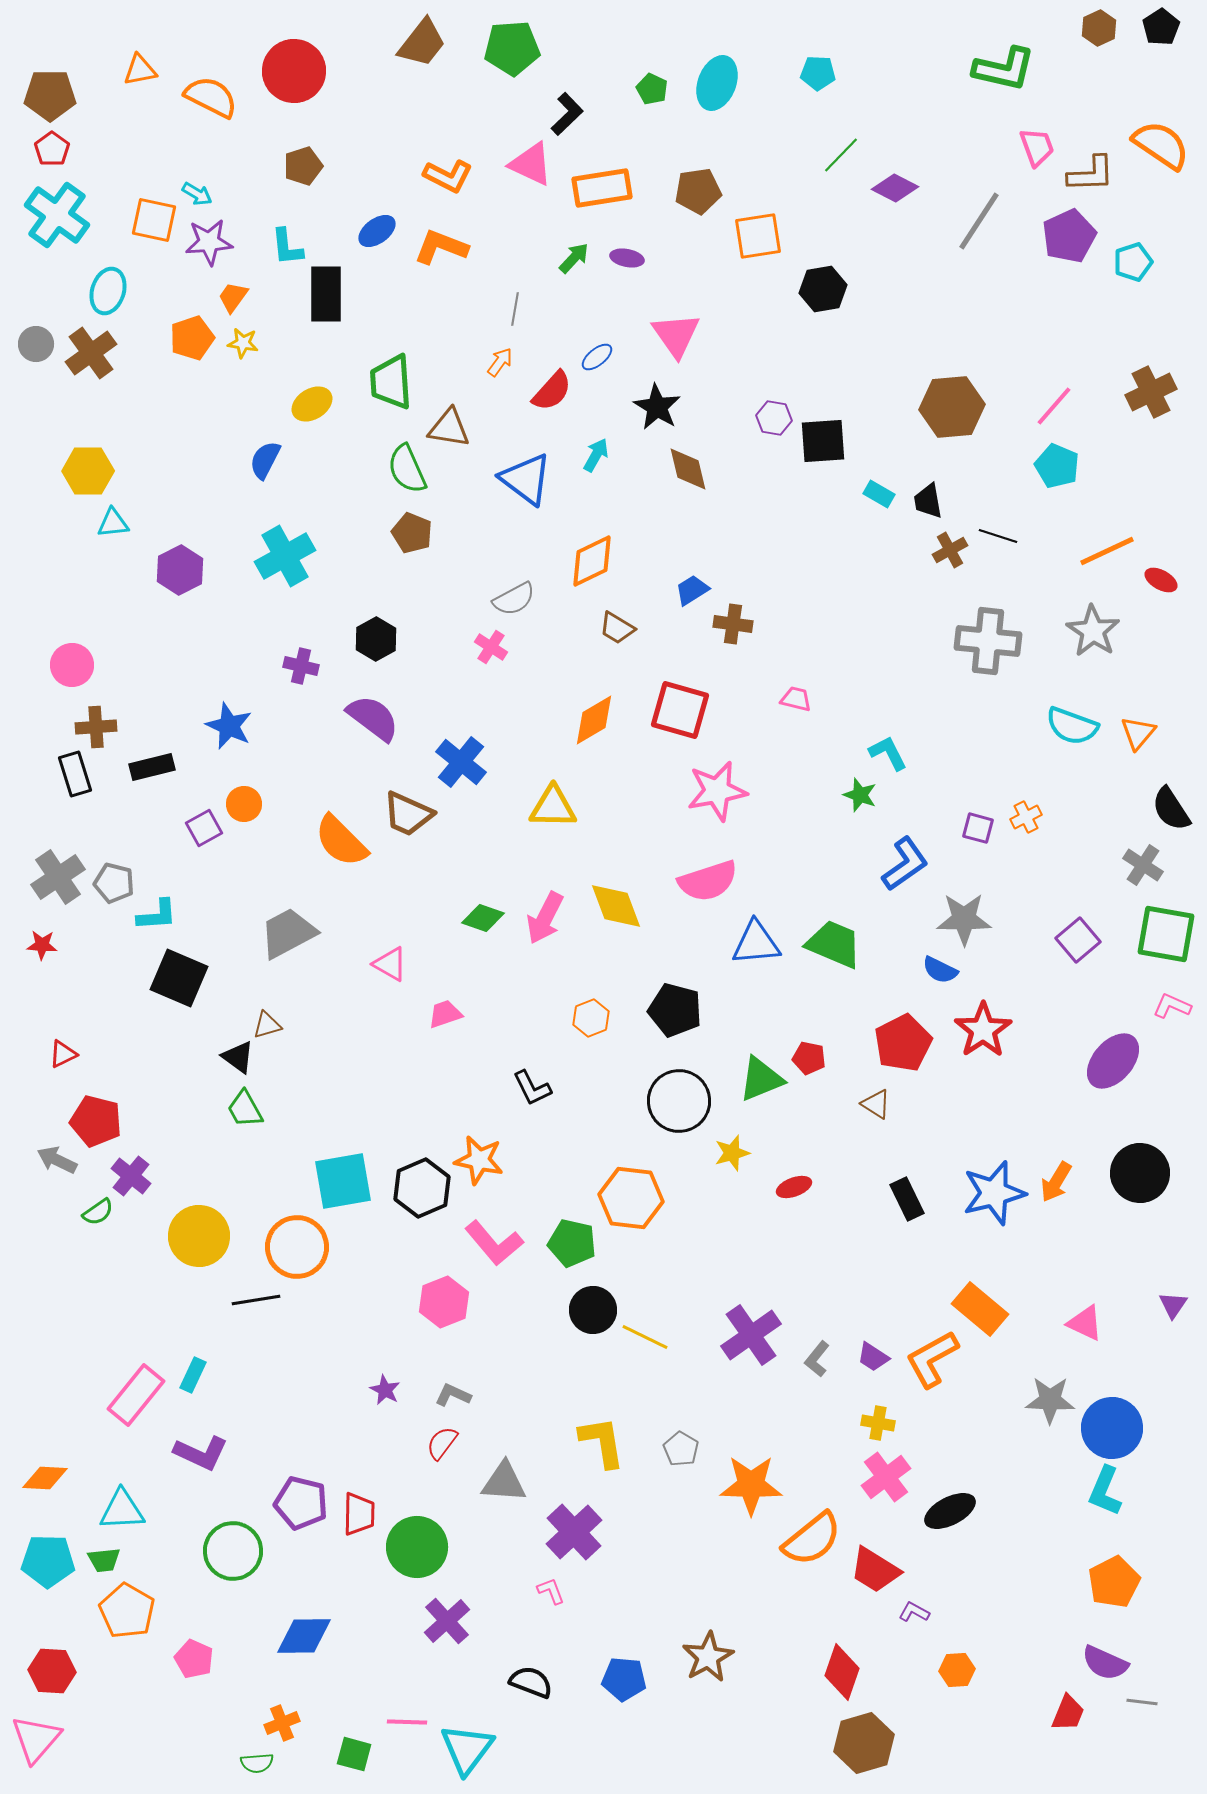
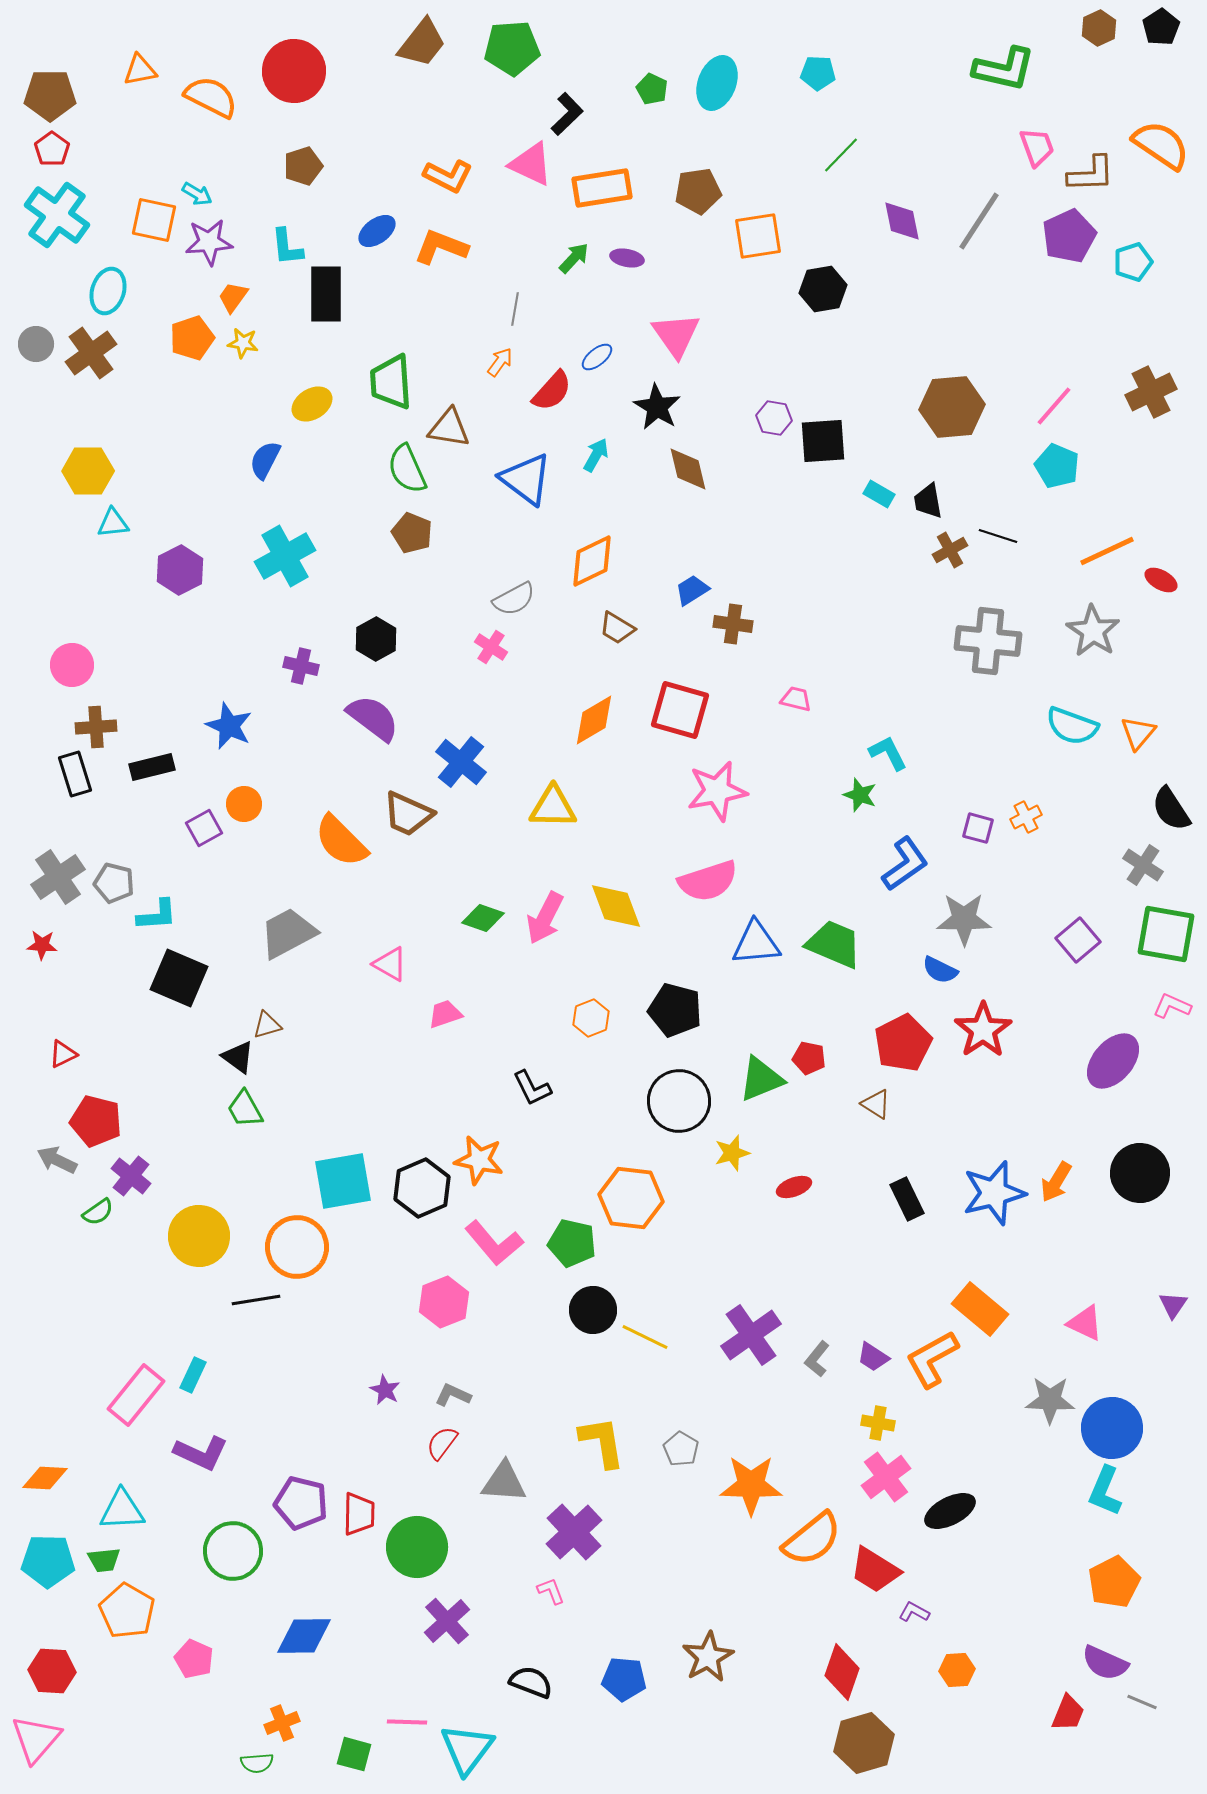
purple diamond at (895, 188): moved 7 px right, 33 px down; rotated 51 degrees clockwise
gray line at (1142, 1702): rotated 16 degrees clockwise
